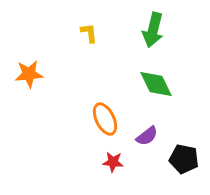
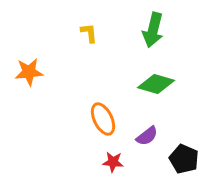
orange star: moved 2 px up
green diamond: rotated 48 degrees counterclockwise
orange ellipse: moved 2 px left
black pentagon: rotated 12 degrees clockwise
